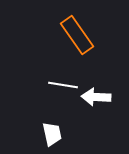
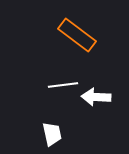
orange rectangle: rotated 18 degrees counterclockwise
white line: rotated 16 degrees counterclockwise
